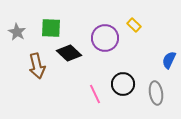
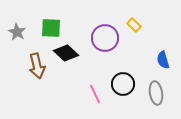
black diamond: moved 3 px left
blue semicircle: moved 6 px left; rotated 42 degrees counterclockwise
